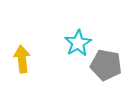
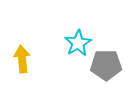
gray pentagon: rotated 12 degrees counterclockwise
